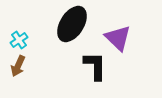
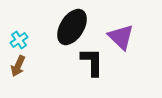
black ellipse: moved 3 px down
purple triangle: moved 3 px right, 1 px up
black L-shape: moved 3 px left, 4 px up
